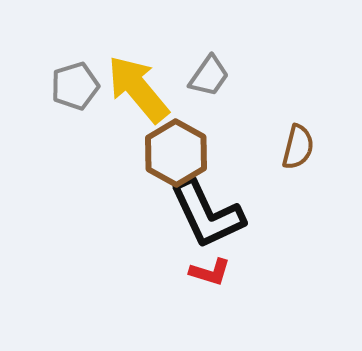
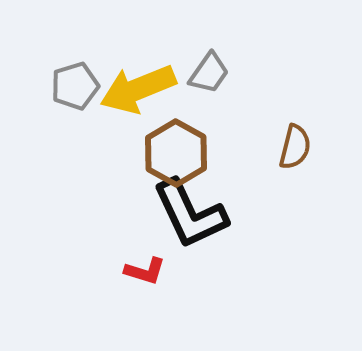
gray trapezoid: moved 3 px up
yellow arrow: rotated 72 degrees counterclockwise
brown semicircle: moved 3 px left
black L-shape: moved 17 px left
red L-shape: moved 65 px left, 1 px up
